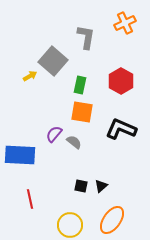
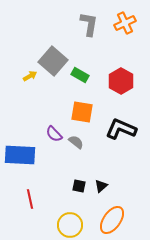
gray L-shape: moved 3 px right, 13 px up
green rectangle: moved 10 px up; rotated 72 degrees counterclockwise
purple semicircle: rotated 84 degrees counterclockwise
gray semicircle: moved 2 px right
black square: moved 2 px left
